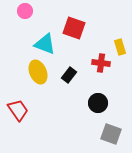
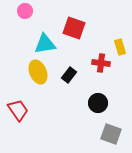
cyan triangle: rotated 30 degrees counterclockwise
